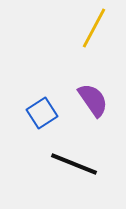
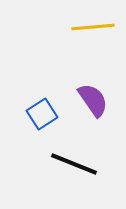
yellow line: moved 1 px left, 1 px up; rotated 57 degrees clockwise
blue square: moved 1 px down
